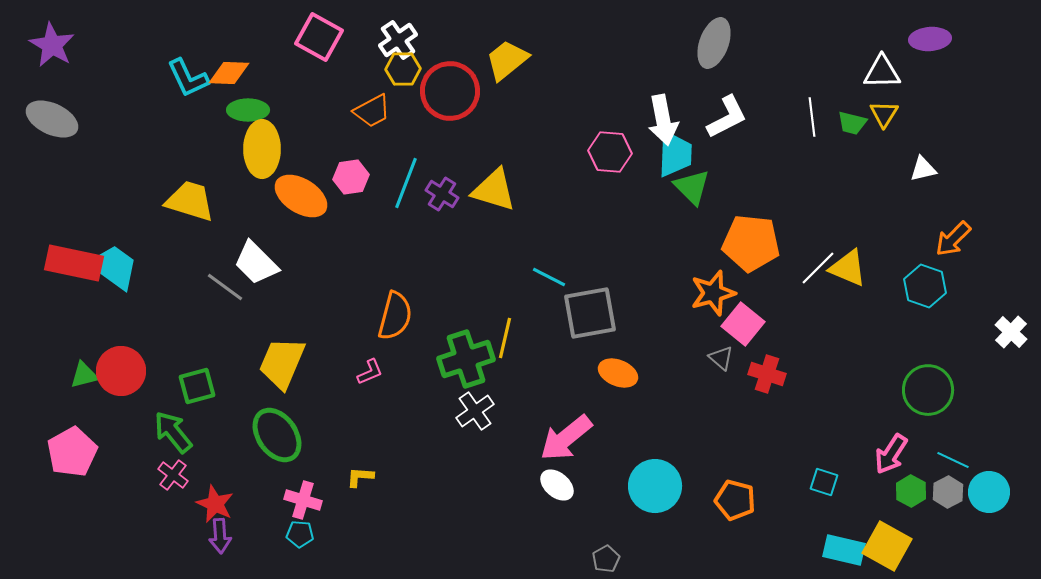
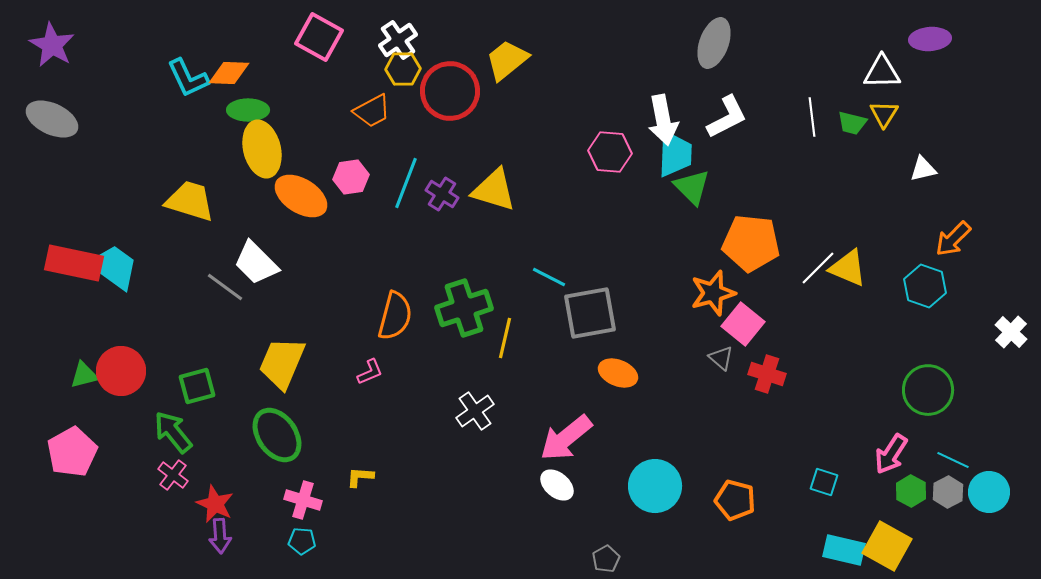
yellow ellipse at (262, 149): rotated 14 degrees counterclockwise
green cross at (466, 359): moved 2 px left, 51 px up
cyan pentagon at (300, 534): moved 2 px right, 7 px down
